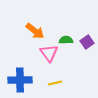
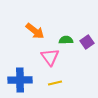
pink triangle: moved 1 px right, 4 px down
